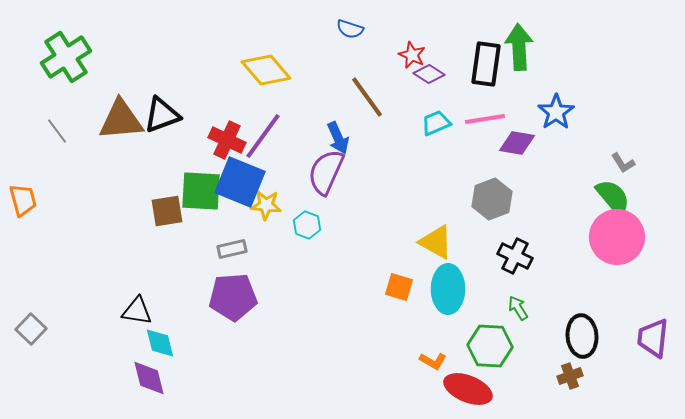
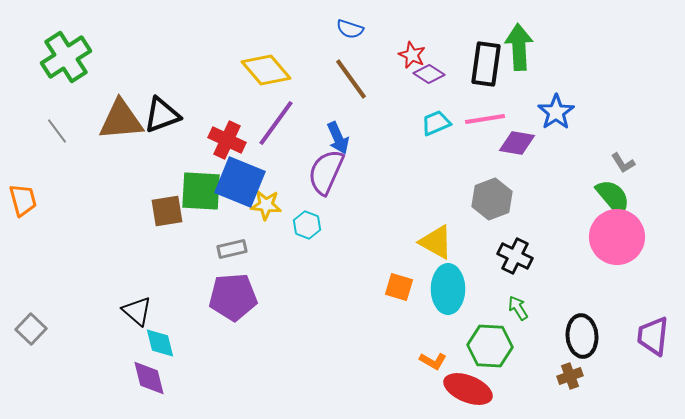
brown line at (367, 97): moved 16 px left, 18 px up
purple line at (263, 136): moved 13 px right, 13 px up
black triangle at (137, 311): rotated 32 degrees clockwise
purple trapezoid at (653, 338): moved 2 px up
